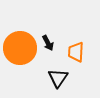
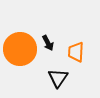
orange circle: moved 1 px down
